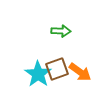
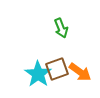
green arrow: moved 3 px up; rotated 66 degrees clockwise
